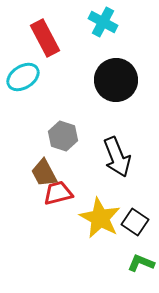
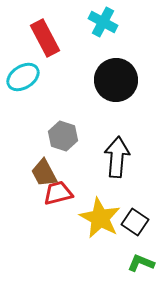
black arrow: rotated 153 degrees counterclockwise
